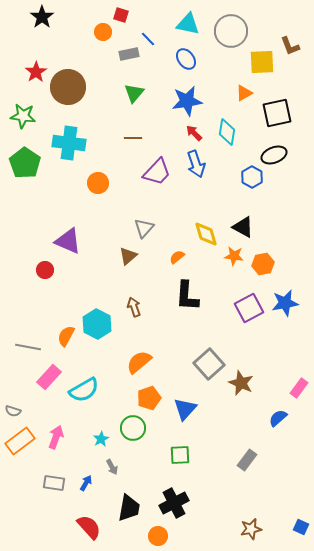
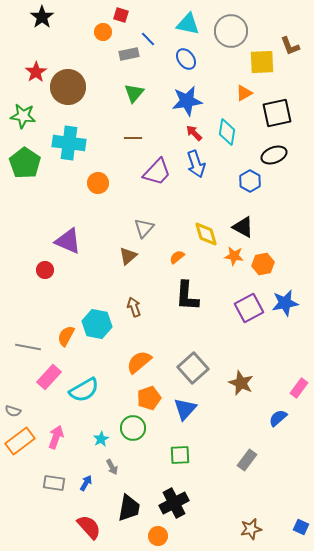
blue hexagon at (252, 177): moved 2 px left, 4 px down
cyan hexagon at (97, 324): rotated 16 degrees counterclockwise
gray square at (209, 364): moved 16 px left, 4 px down
